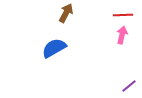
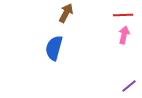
pink arrow: moved 2 px right
blue semicircle: rotated 45 degrees counterclockwise
